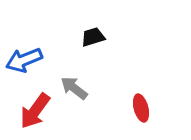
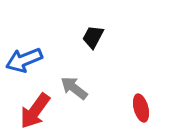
black trapezoid: rotated 45 degrees counterclockwise
